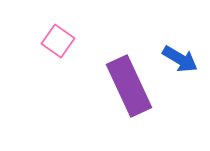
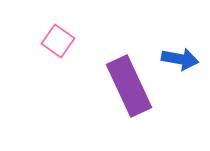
blue arrow: rotated 21 degrees counterclockwise
